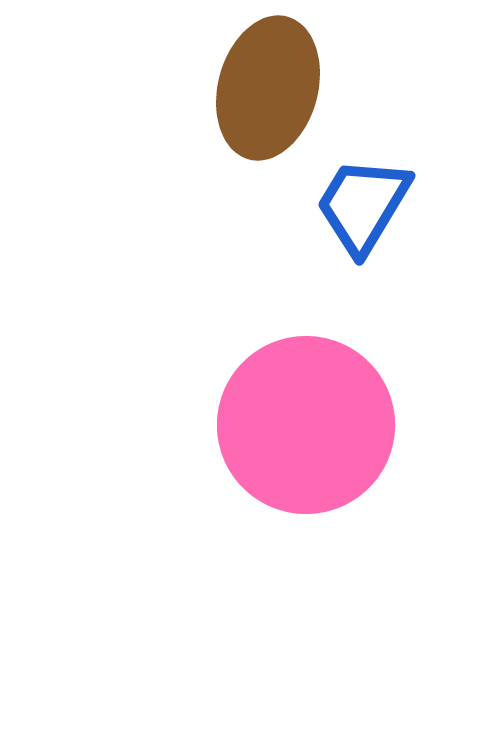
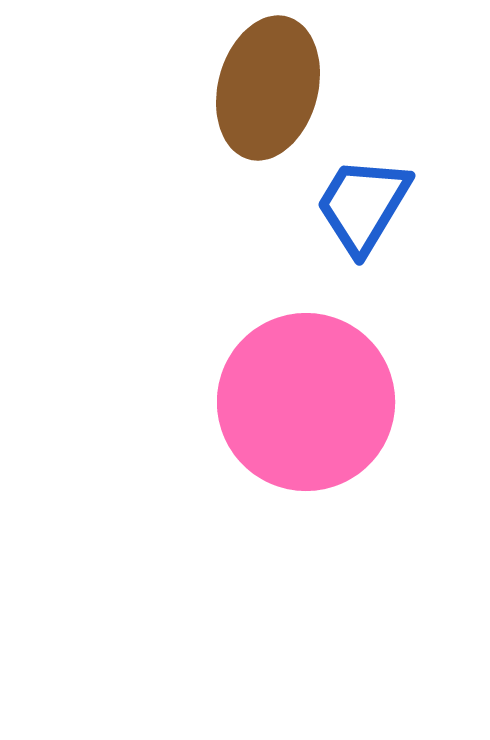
pink circle: moved 23 px up
